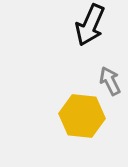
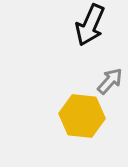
gray arrow: rotated 68 degrees clockwise
